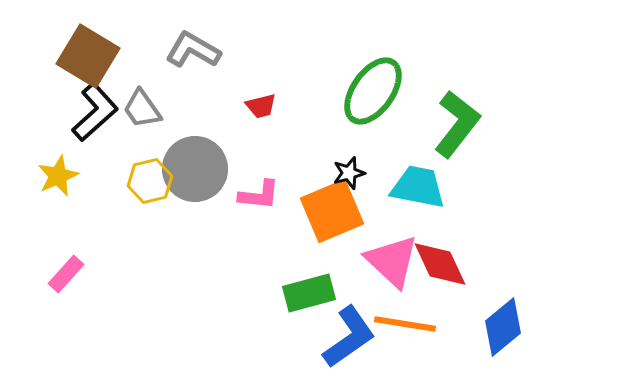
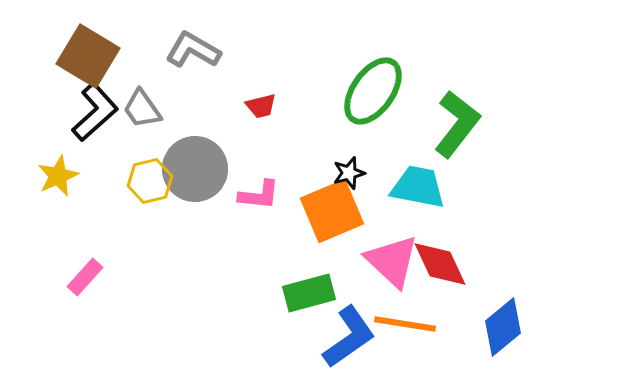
pink rectangle: moved 19 px right, 3 px down
